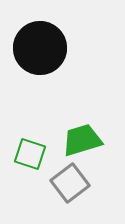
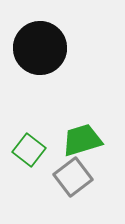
green square: moved 1 px left, 4 px up; rotated 20 degrees clockwise
gray square: moved 3 px right, 6 px up
